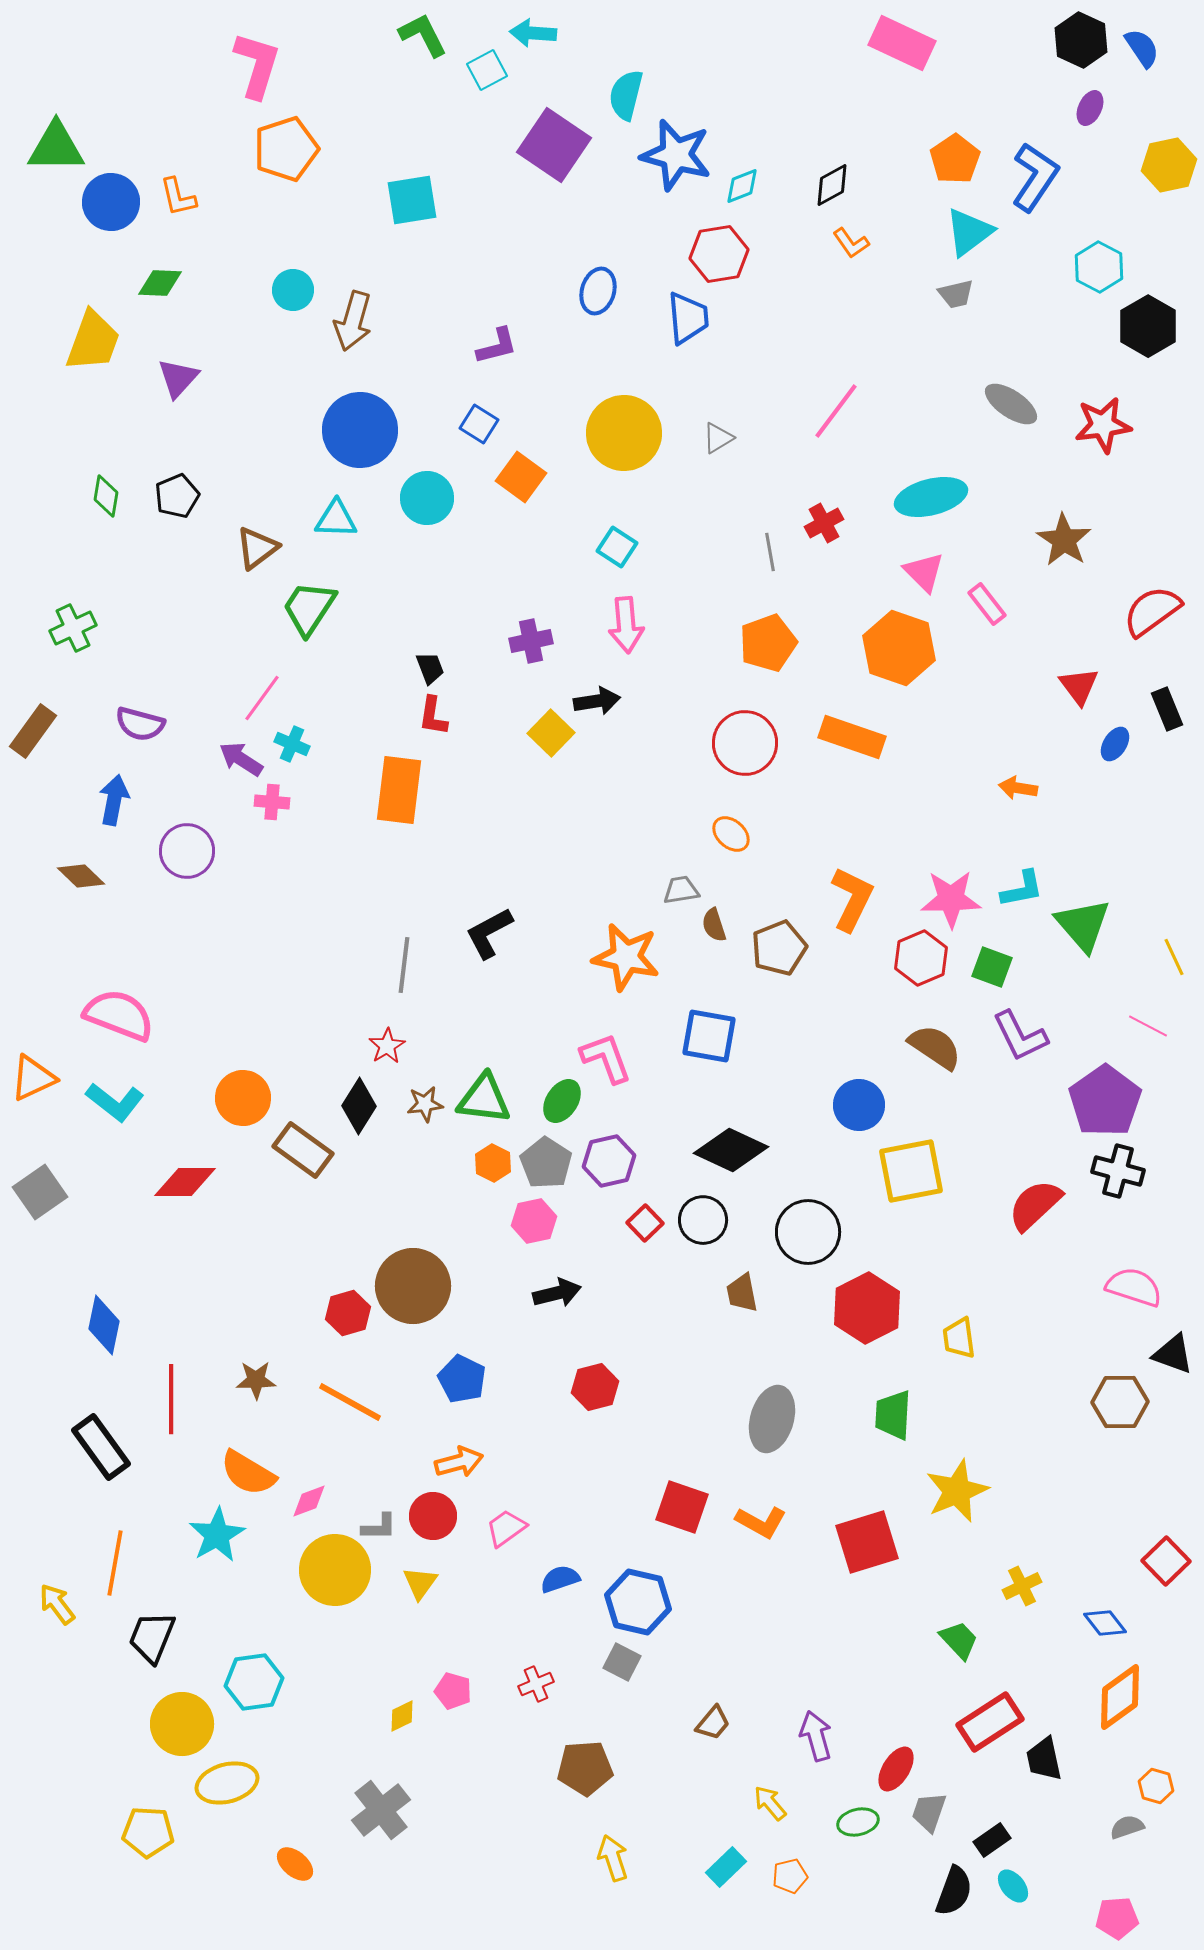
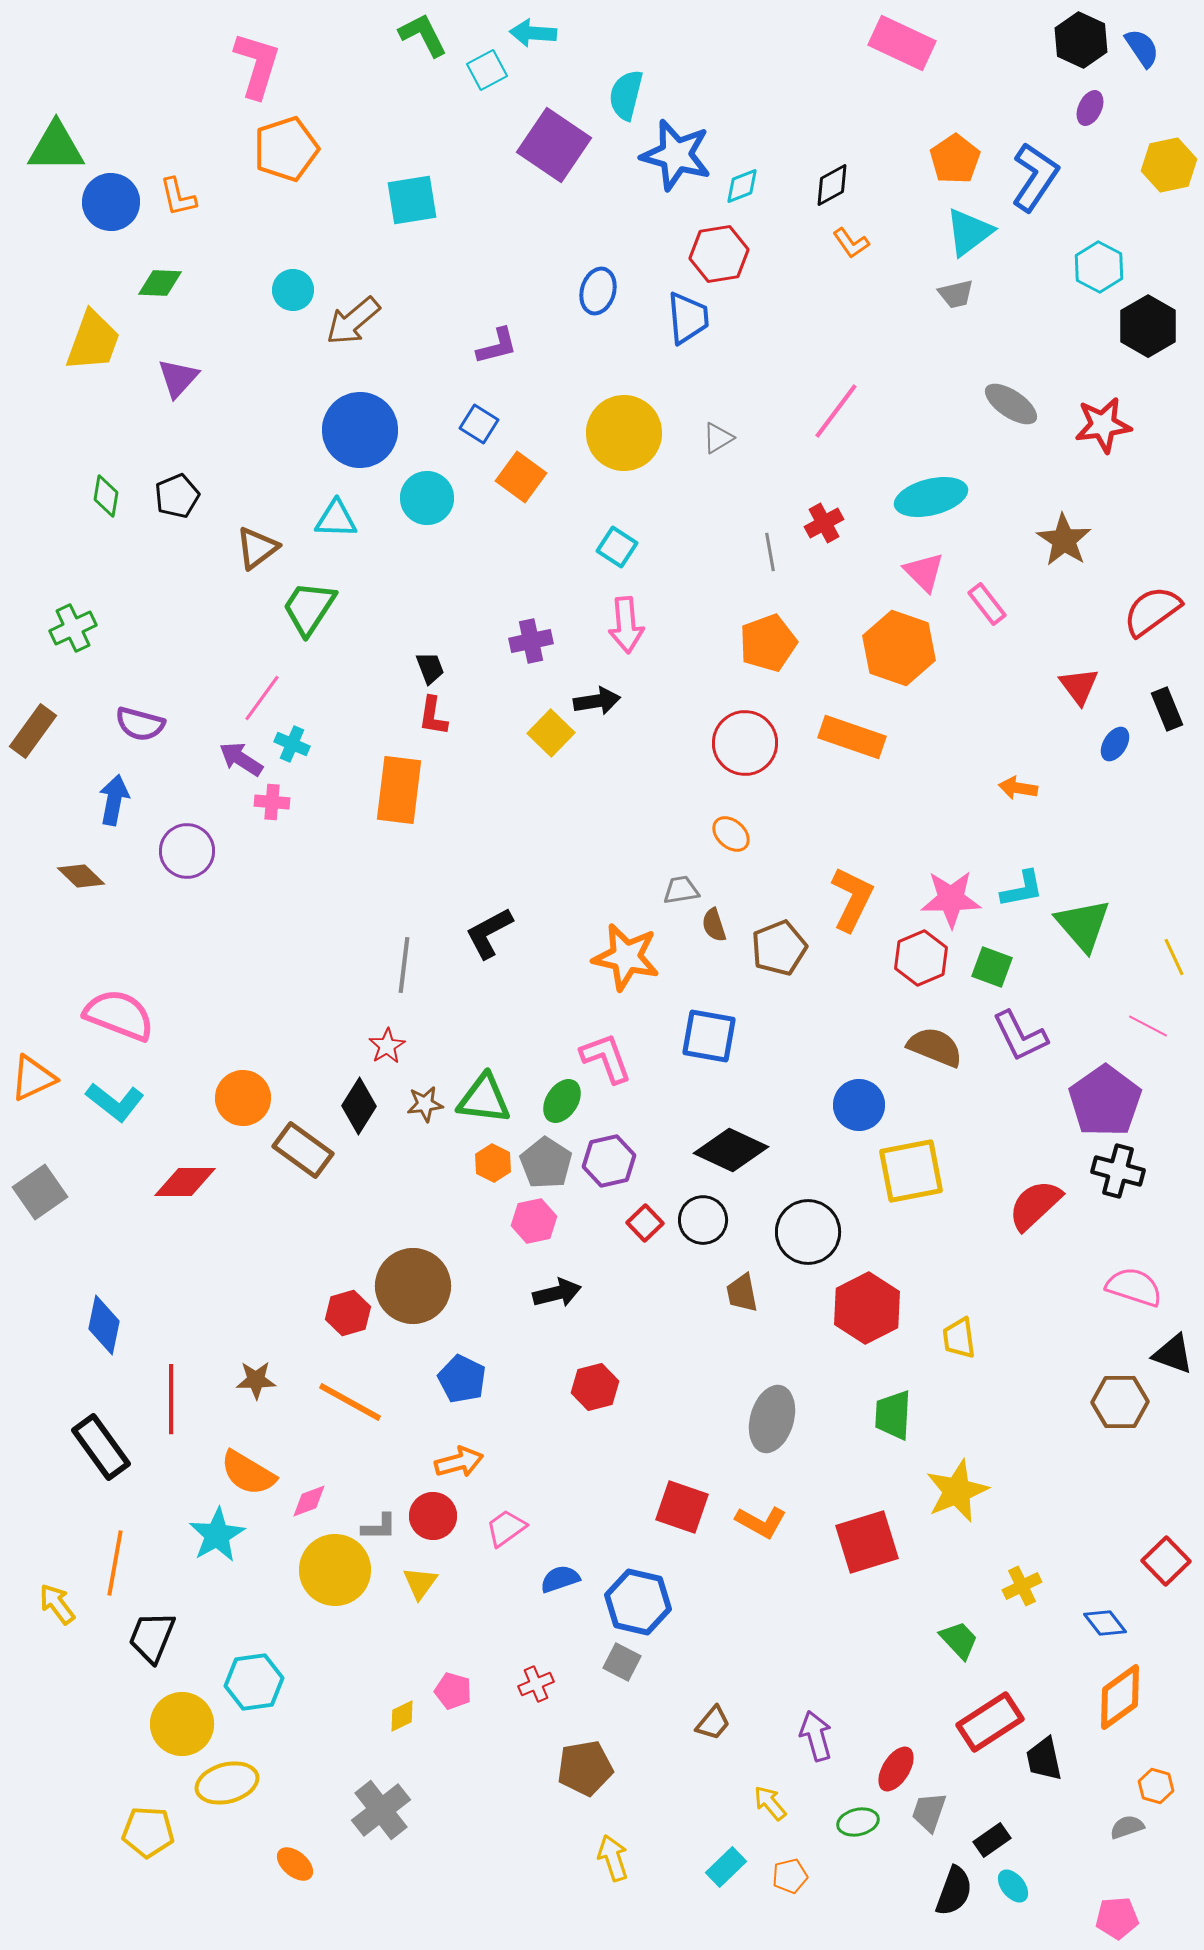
brown arrow at (353, 321): rotated 34 degrees clockwise
brown semicircle at (935, 1047): rotated 12 degrees counterclockwise
brown pentagon at (585, 1768): rotated 6 degrees counterclockwise
